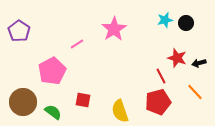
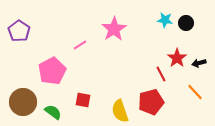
cyan star: rotated 21 degrees clockwise
pink line: moved 3 px right, 1 px down
red star: rotated 18 degrees clockwise
red line: moved 2 px up
red pentagon: moved 7 px left
